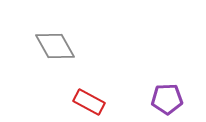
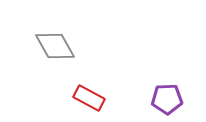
red rectangle: moved 4 px up
